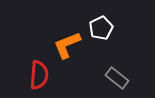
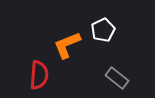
white pentagon: moved 2 px right, 2 px down
